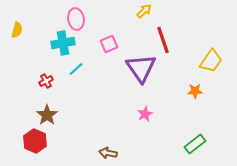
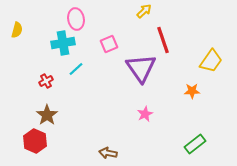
orange star: moved 3 px left
